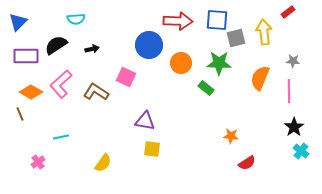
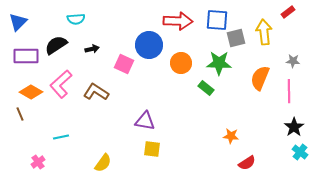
pink square: moved 2 px left, 13 px up
cyan cross: moved 1 px left, 1 px down
